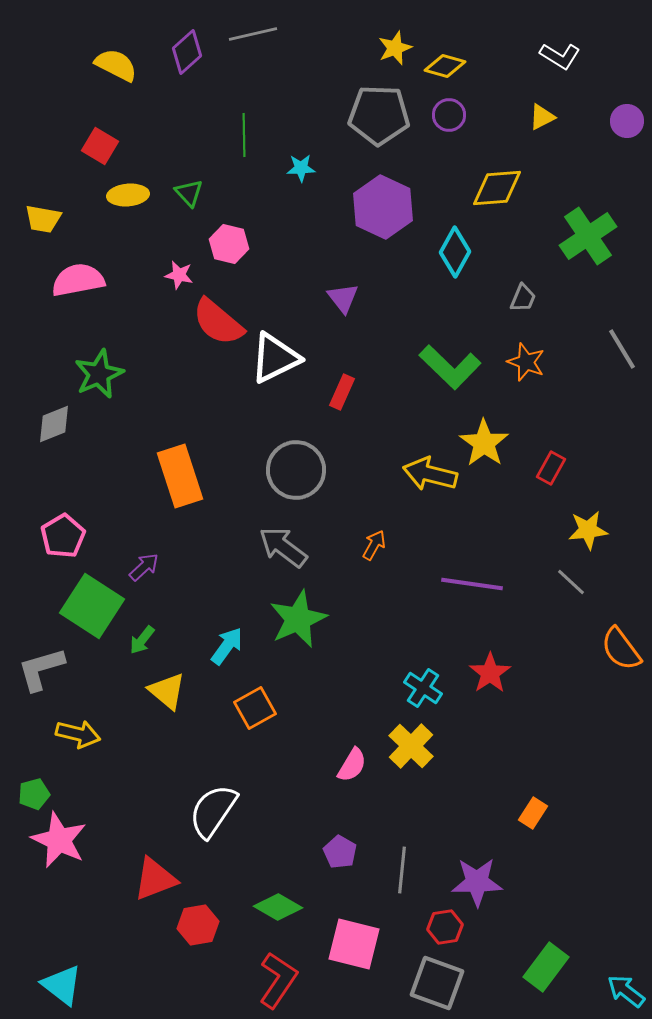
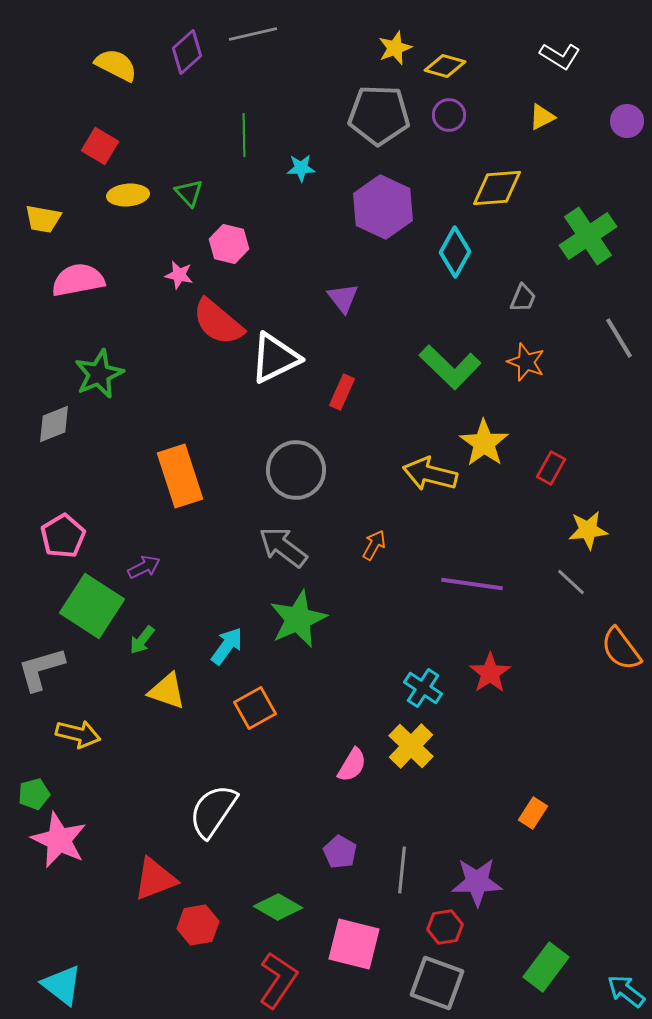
gray line at (622, 349): moved 3 px left, 11 px up
purple arrow at (144, 567): rotated 16 degrees clockwise
yellow triangle at (167, 691): rotated 21 degrees counterclockwise
